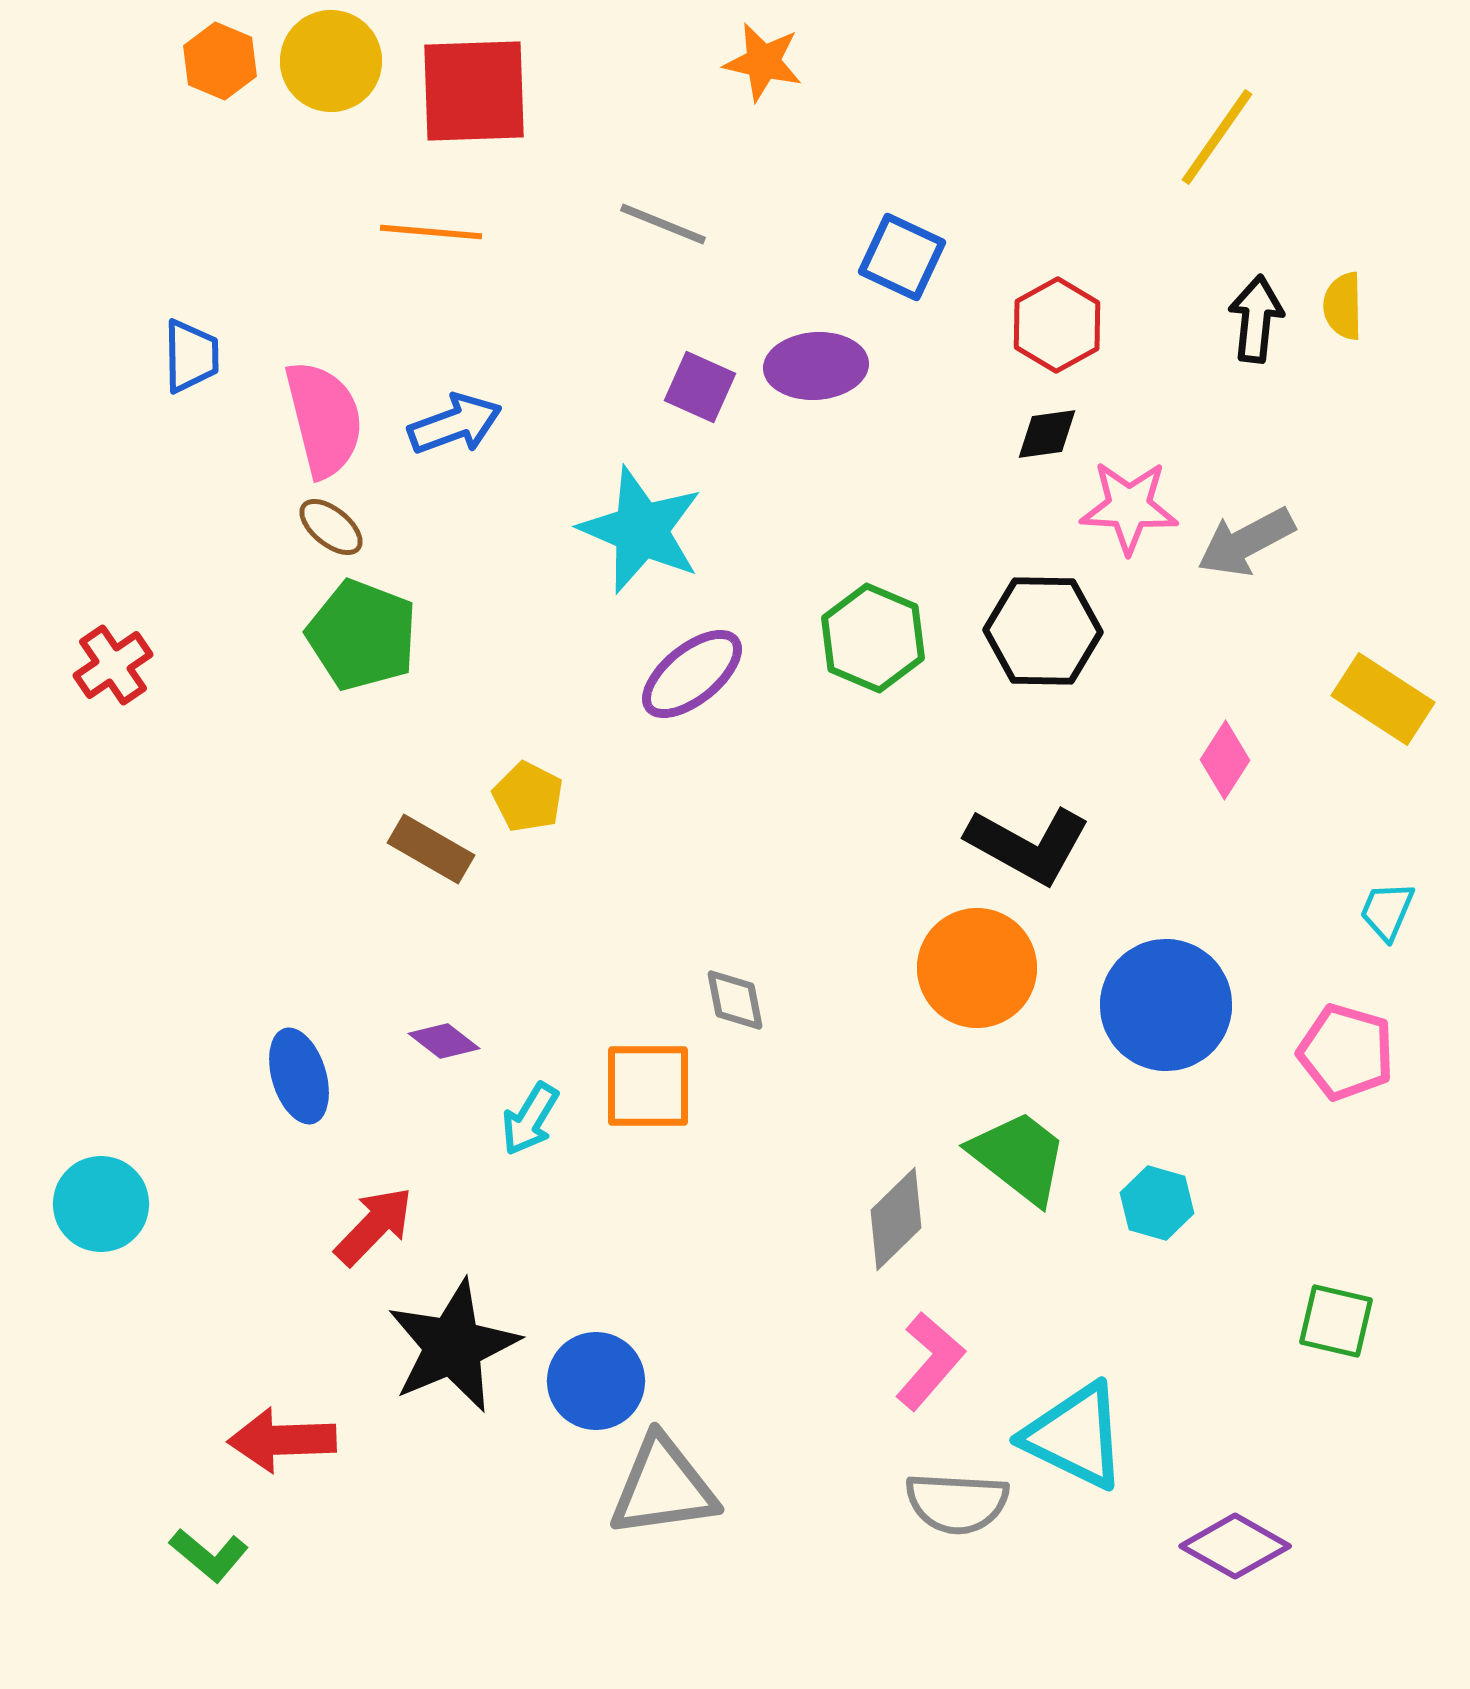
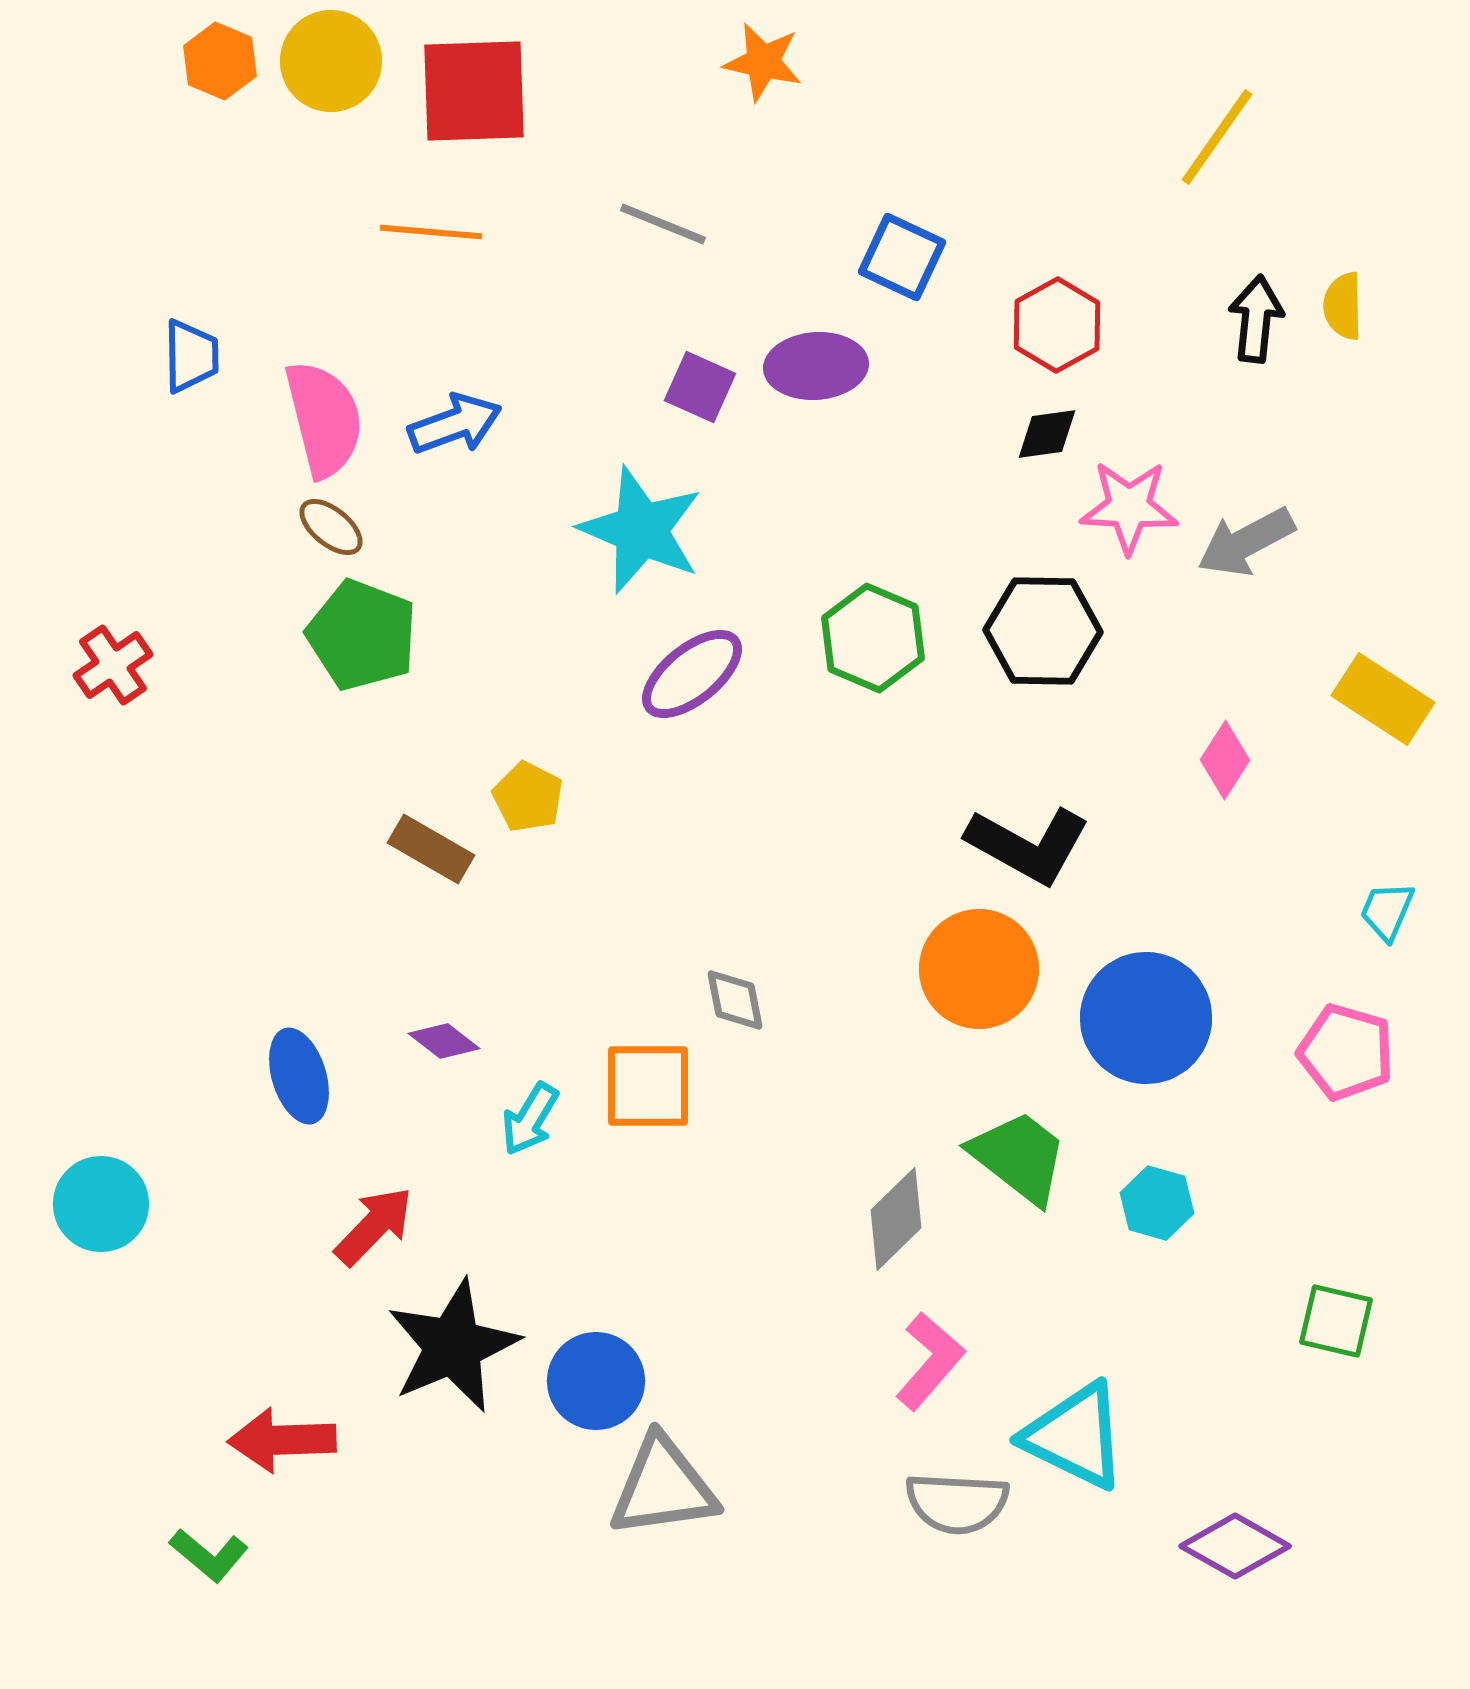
orange circle at (977, 968): moved 2 px right, 1 px down
blue circle at (1166, 1005): moved 20 px left, 13 px down
